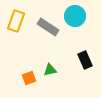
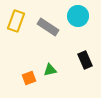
cyan circle: moved 3 px right
